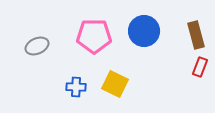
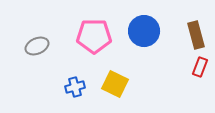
blue cross: moved 1 px left; rotated 18 degrees counterclockwise
